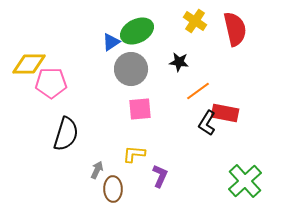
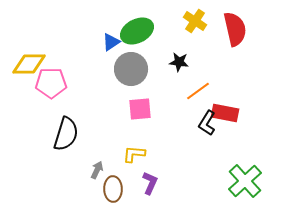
purple L-shape: moved 10 px left, 7 px down
